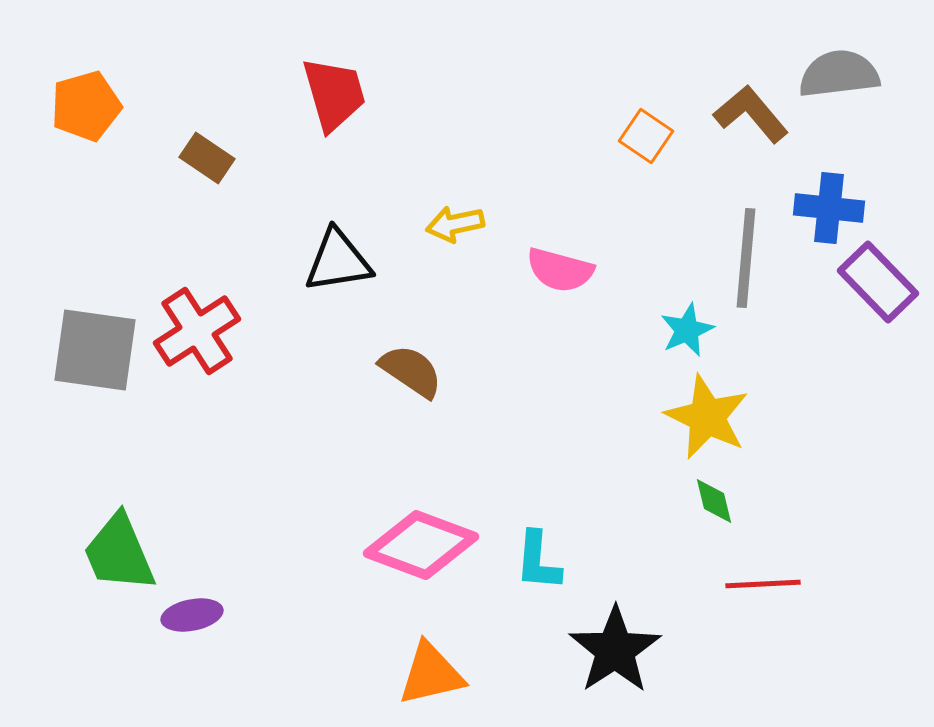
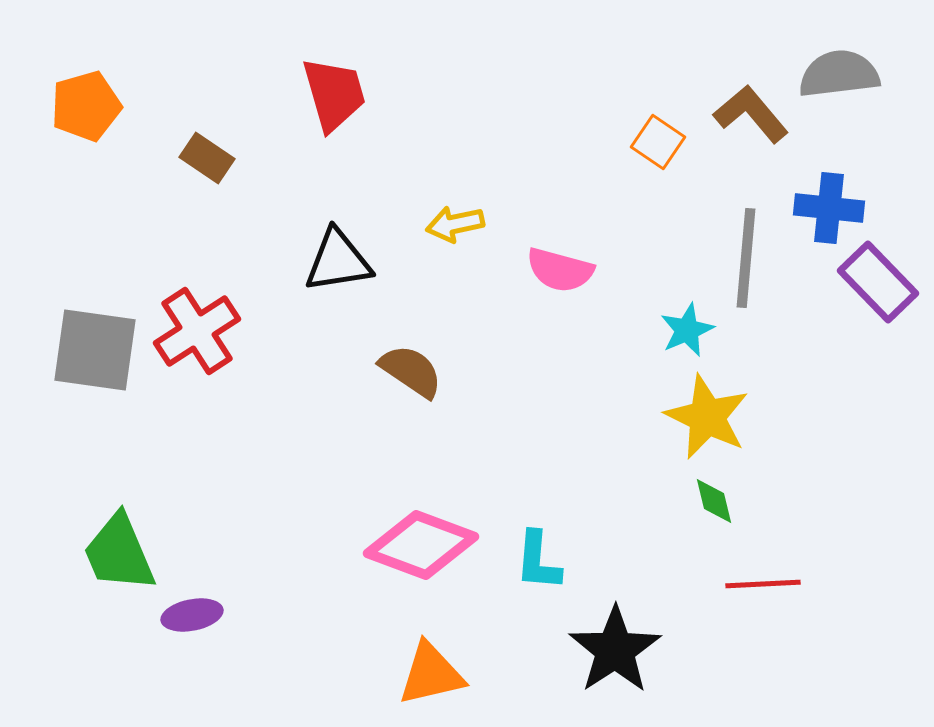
orange square: moved 12 px right, 6 px down
